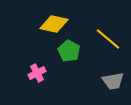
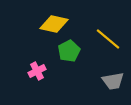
green pentagon: rotated 15 degrees clockwise
pink cross: moved 2 px up
